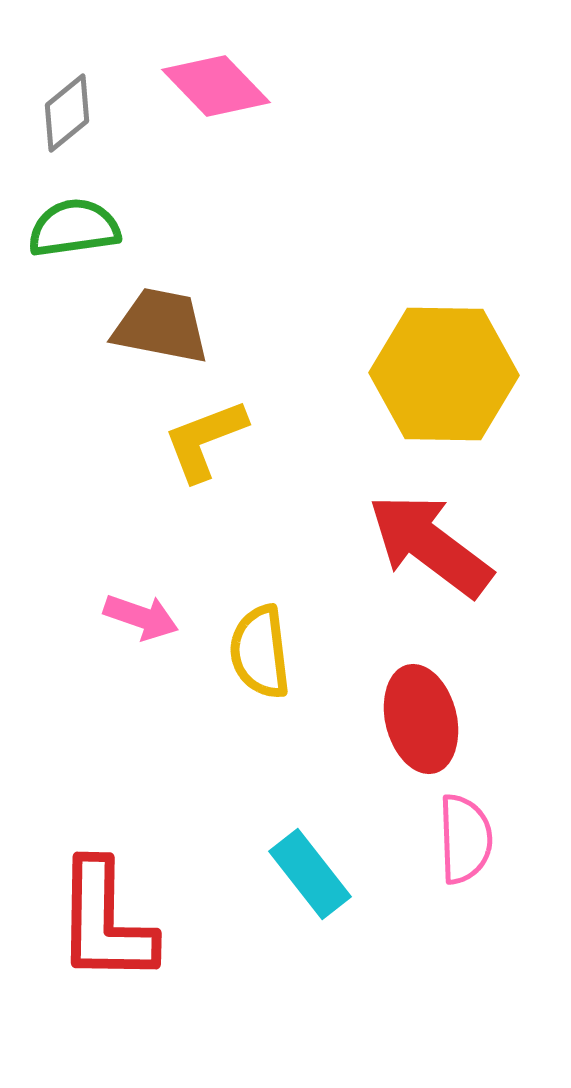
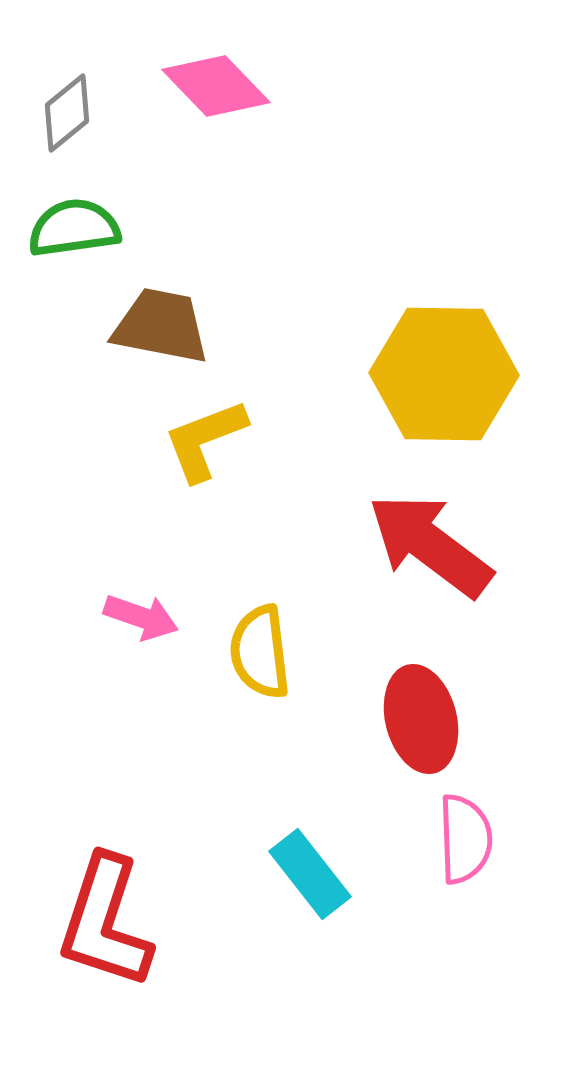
red L-shape: rotated 17 degrees clockwise
